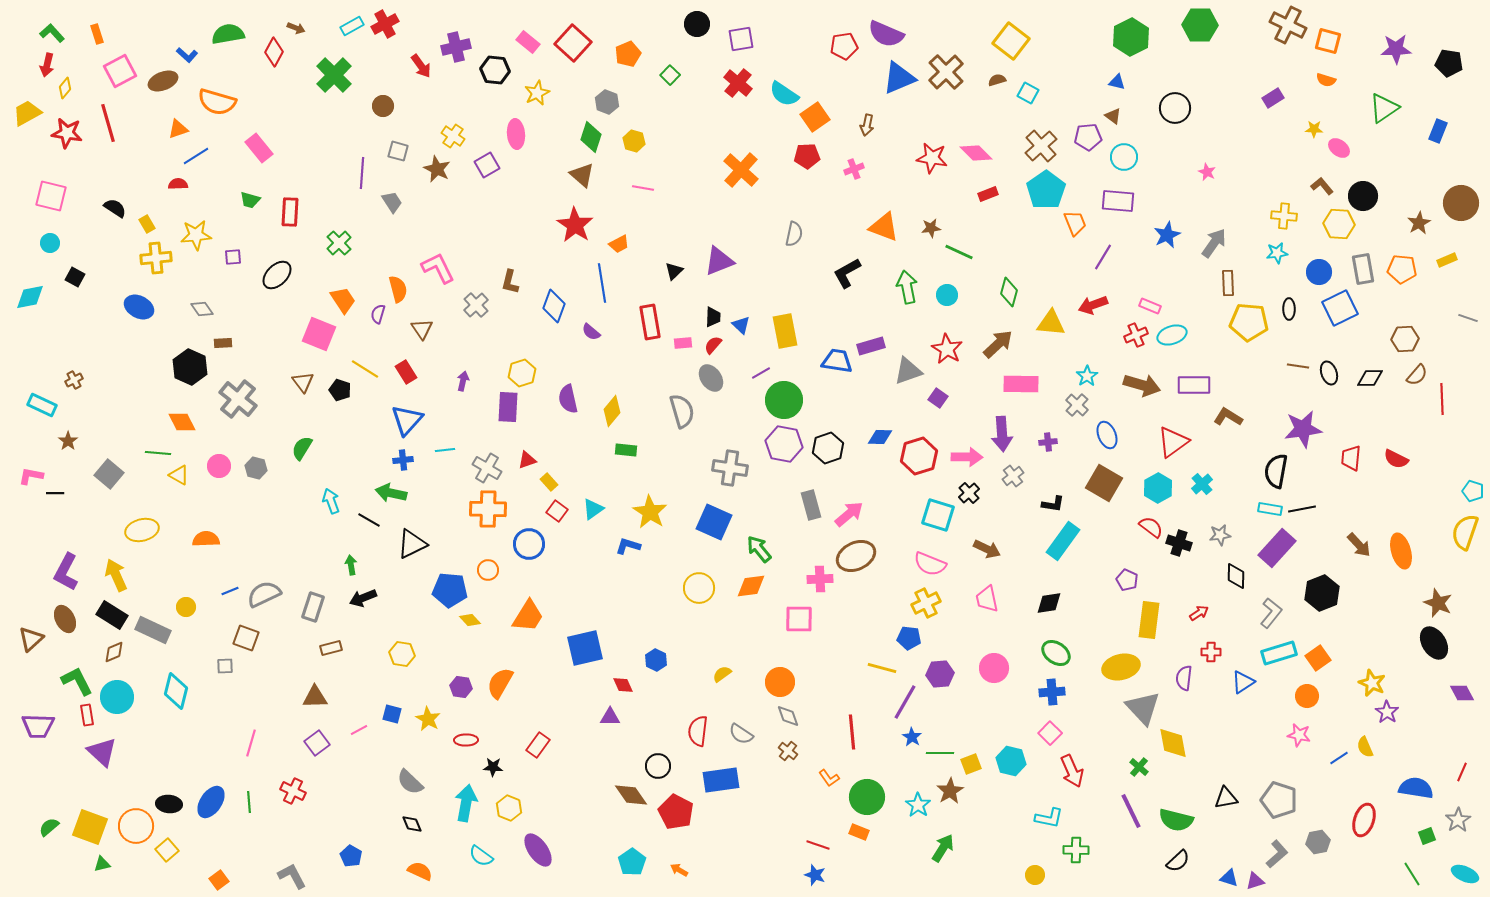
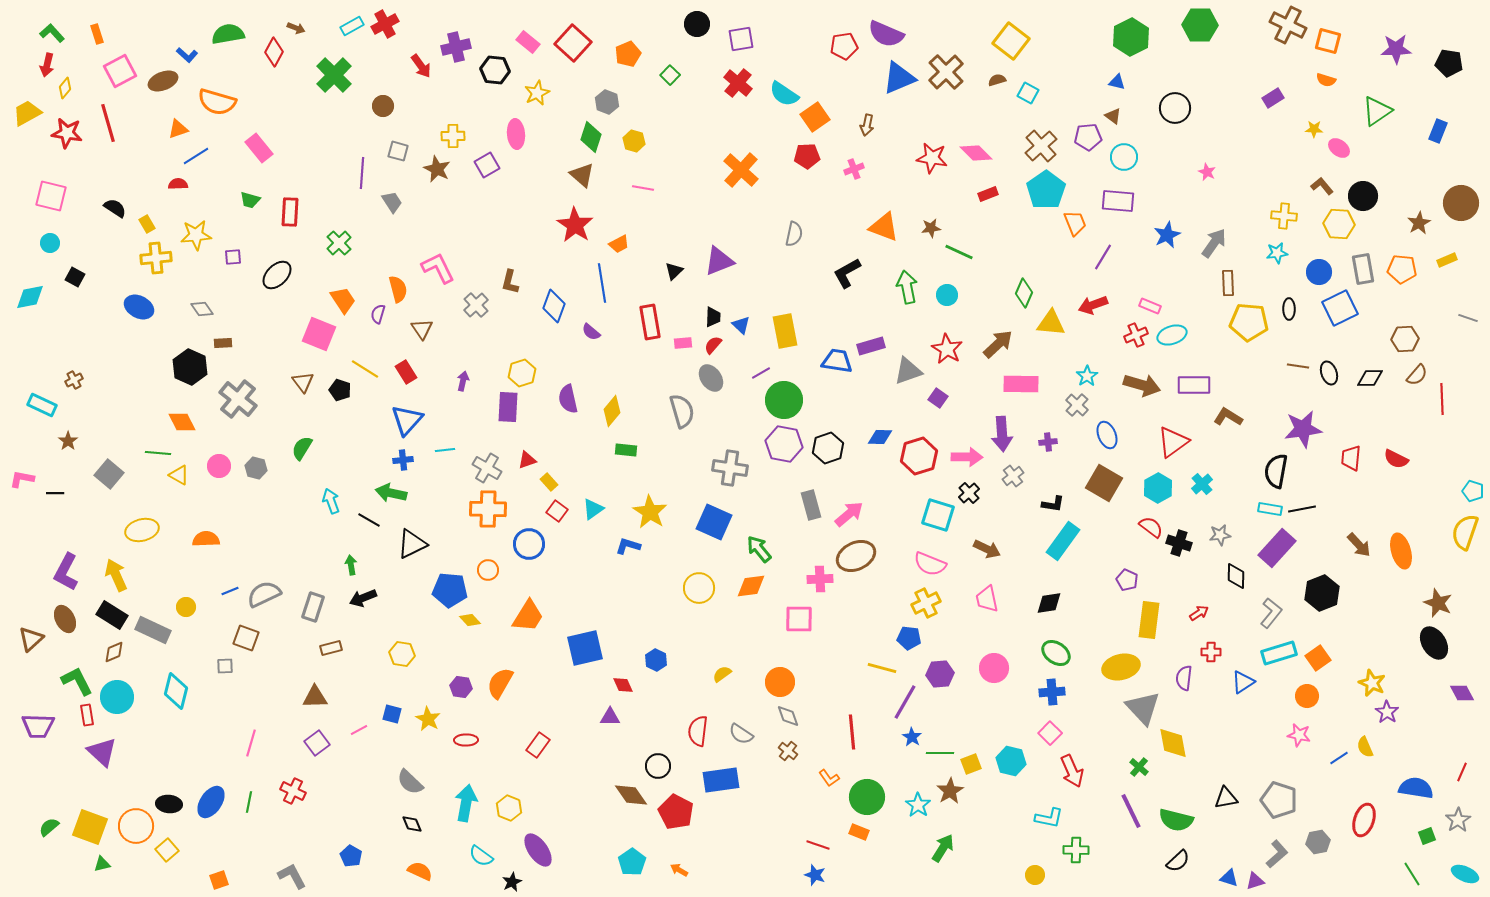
green triangle at (1384, 108): moved 7 px left, 3 px down
yellow cross at (453, 136): rotated 35 degrees counterclockwise
green diamond at (1009, 292): moved 15 px right, 1 px down; rotated 8 degrees clockwise
pink L-shape at (31, 476): moved 9 px left, 3 px down
black star at (493, 767): moved 19 px right, 115 px down; rotated 30 degrees counterclockwise
green line at (249, 802): rotated 15 degrees clockwise
orange square at (219, 880): rotated 18 degrees clockwise
